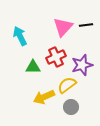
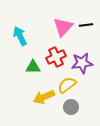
purple star: moved 2 px up; rotated 10 degrees clockwise
